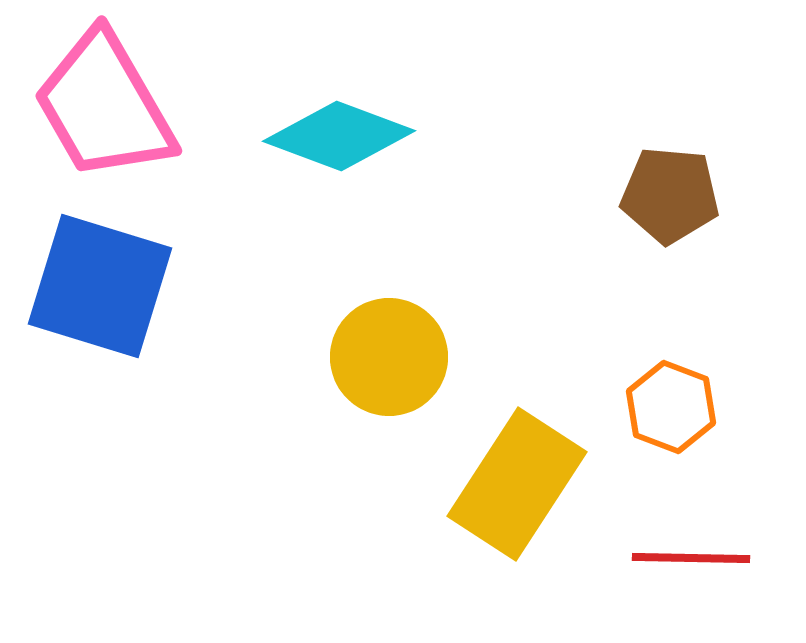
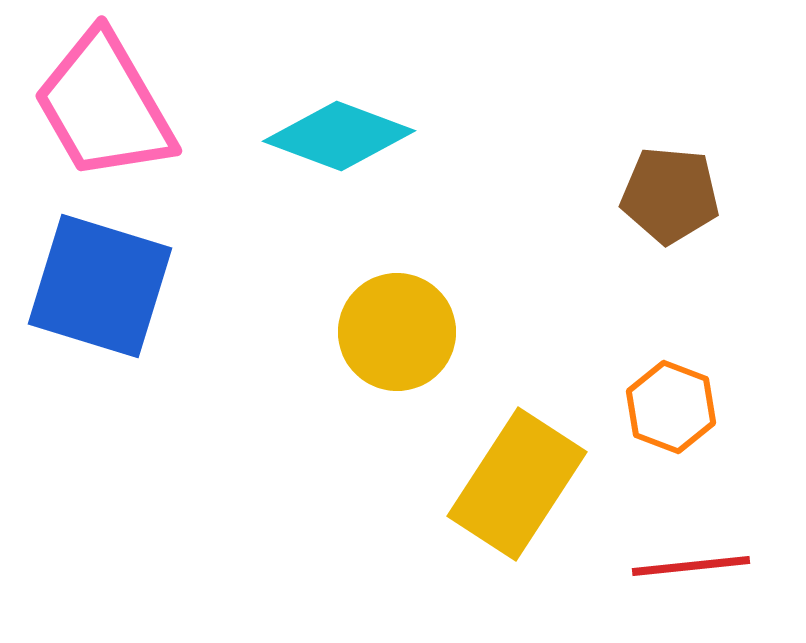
yellow circle: moved 8 px right, 25 px up
red line: moved 8 px down; rotated 7 degrees counterclockwise
